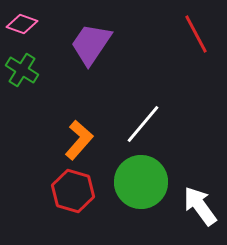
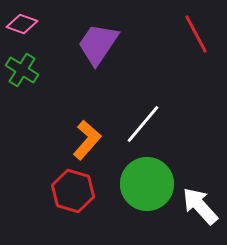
purple trapezoid: moved 7 px right
orange L-shape: moved 8 px right
green circle: moved 6 px right, 2 px down
white arrow: rotated 6 degrees counterclockwise
